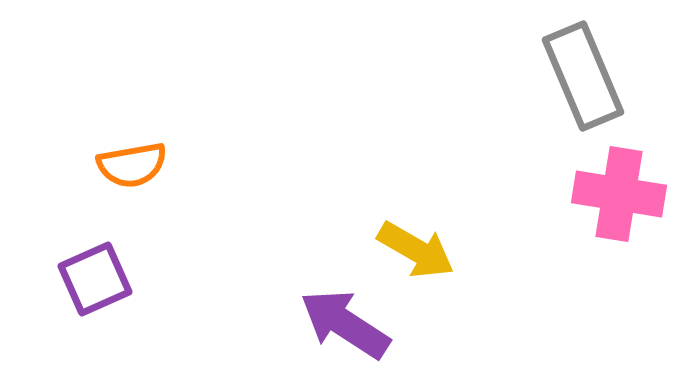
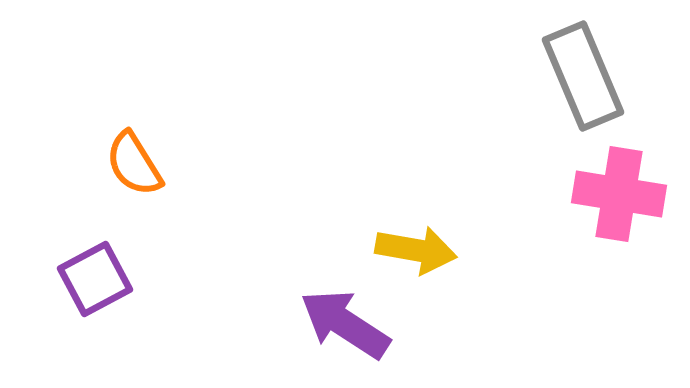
orange semicircle: moved 2 px right, 1 px up; rotated 68 degrees clockwise
yellow arrow: rotated 20 degrees counterclockwise
purple square: rotated 4 degrees counterclockwise
